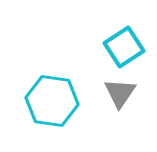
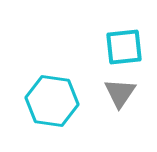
cyan square: rotated 27 degrees clockwise
